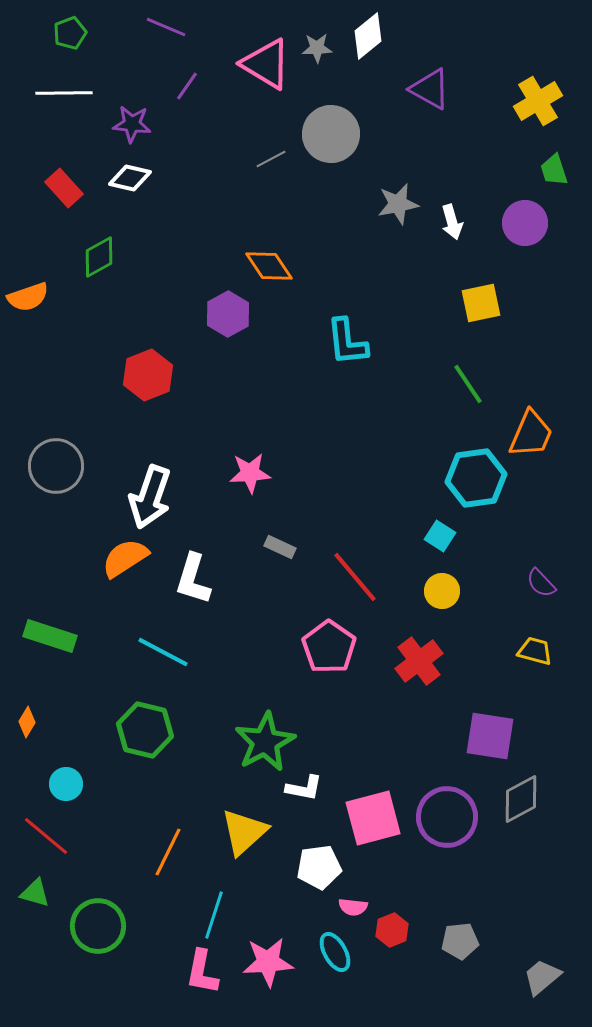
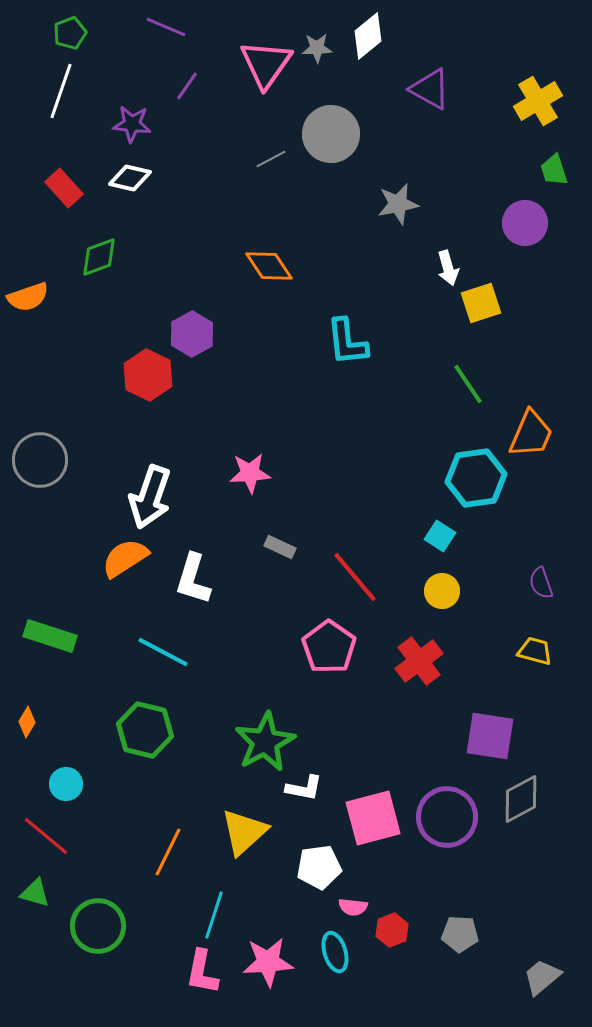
pink triangle at (266, 64): rotated 34 degrees clockwise
white line at (64, 93): moved 3 px left, 2 px up; rotated 70 degrees counterclockwise
white arrow at (452, 222): moved 4 px left, 46 px down
green diamond at (99, 257): rotated 9 degrees clockwise
yellow square at (481, 303): rotated 6 degrees counterclockwise
purple hexagon at (228, 314): moved 36 px left, 20 px down
red hexagon at (148, 375): rotated 12 degrees counterclockwise
gray circle at (56, 466): moved 16 px left, 6 px up
purple semicircle at (541, 583): rotated 24 degrees clockwise
gray pentagon at (460, 941): moved 7 px up; rotated 9 degrees clockwise
cyan ellipse at (335, 952): rotated 12 degrees clockwise
